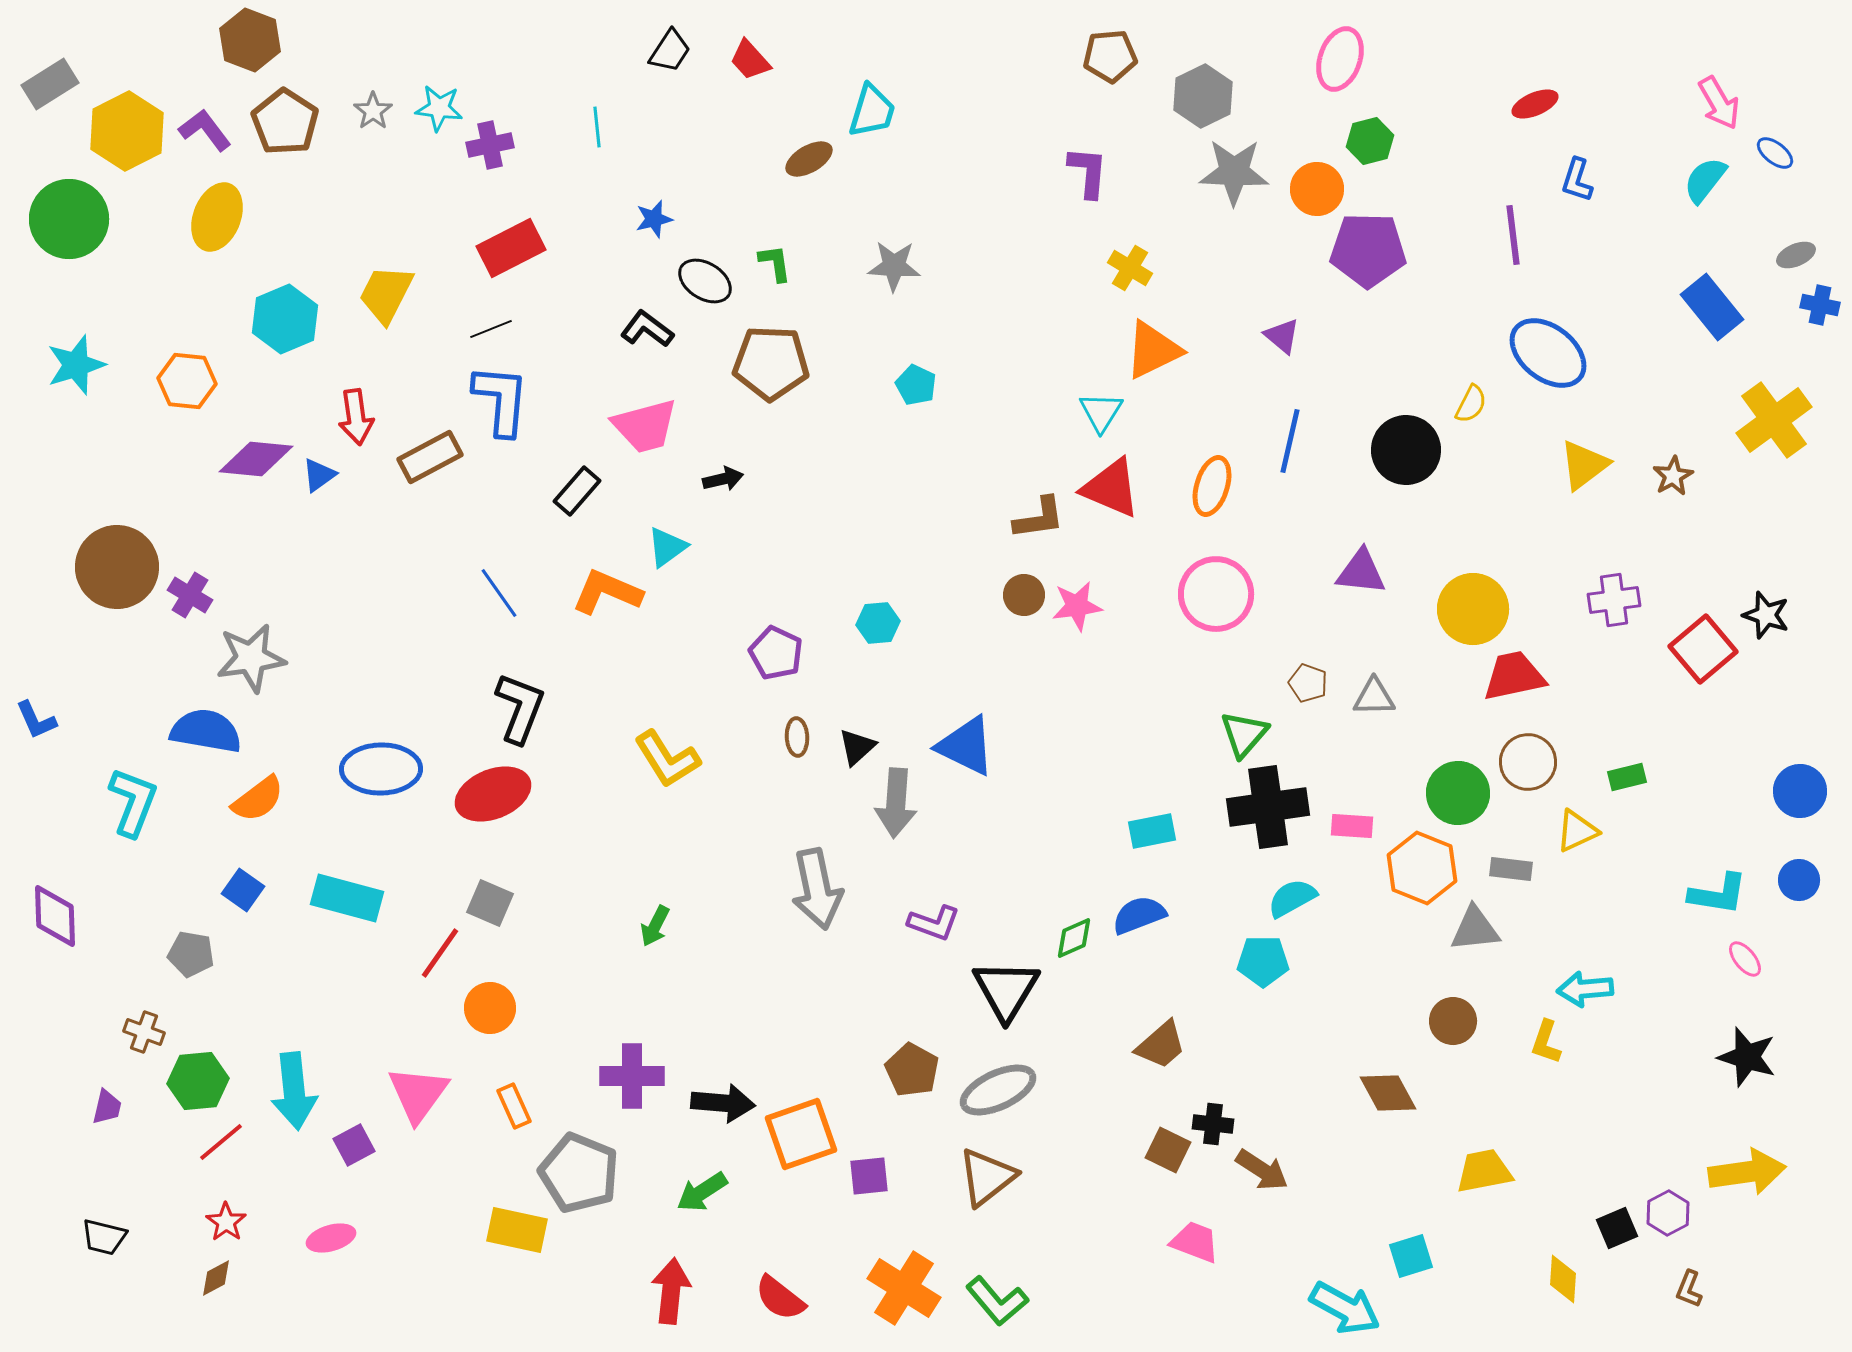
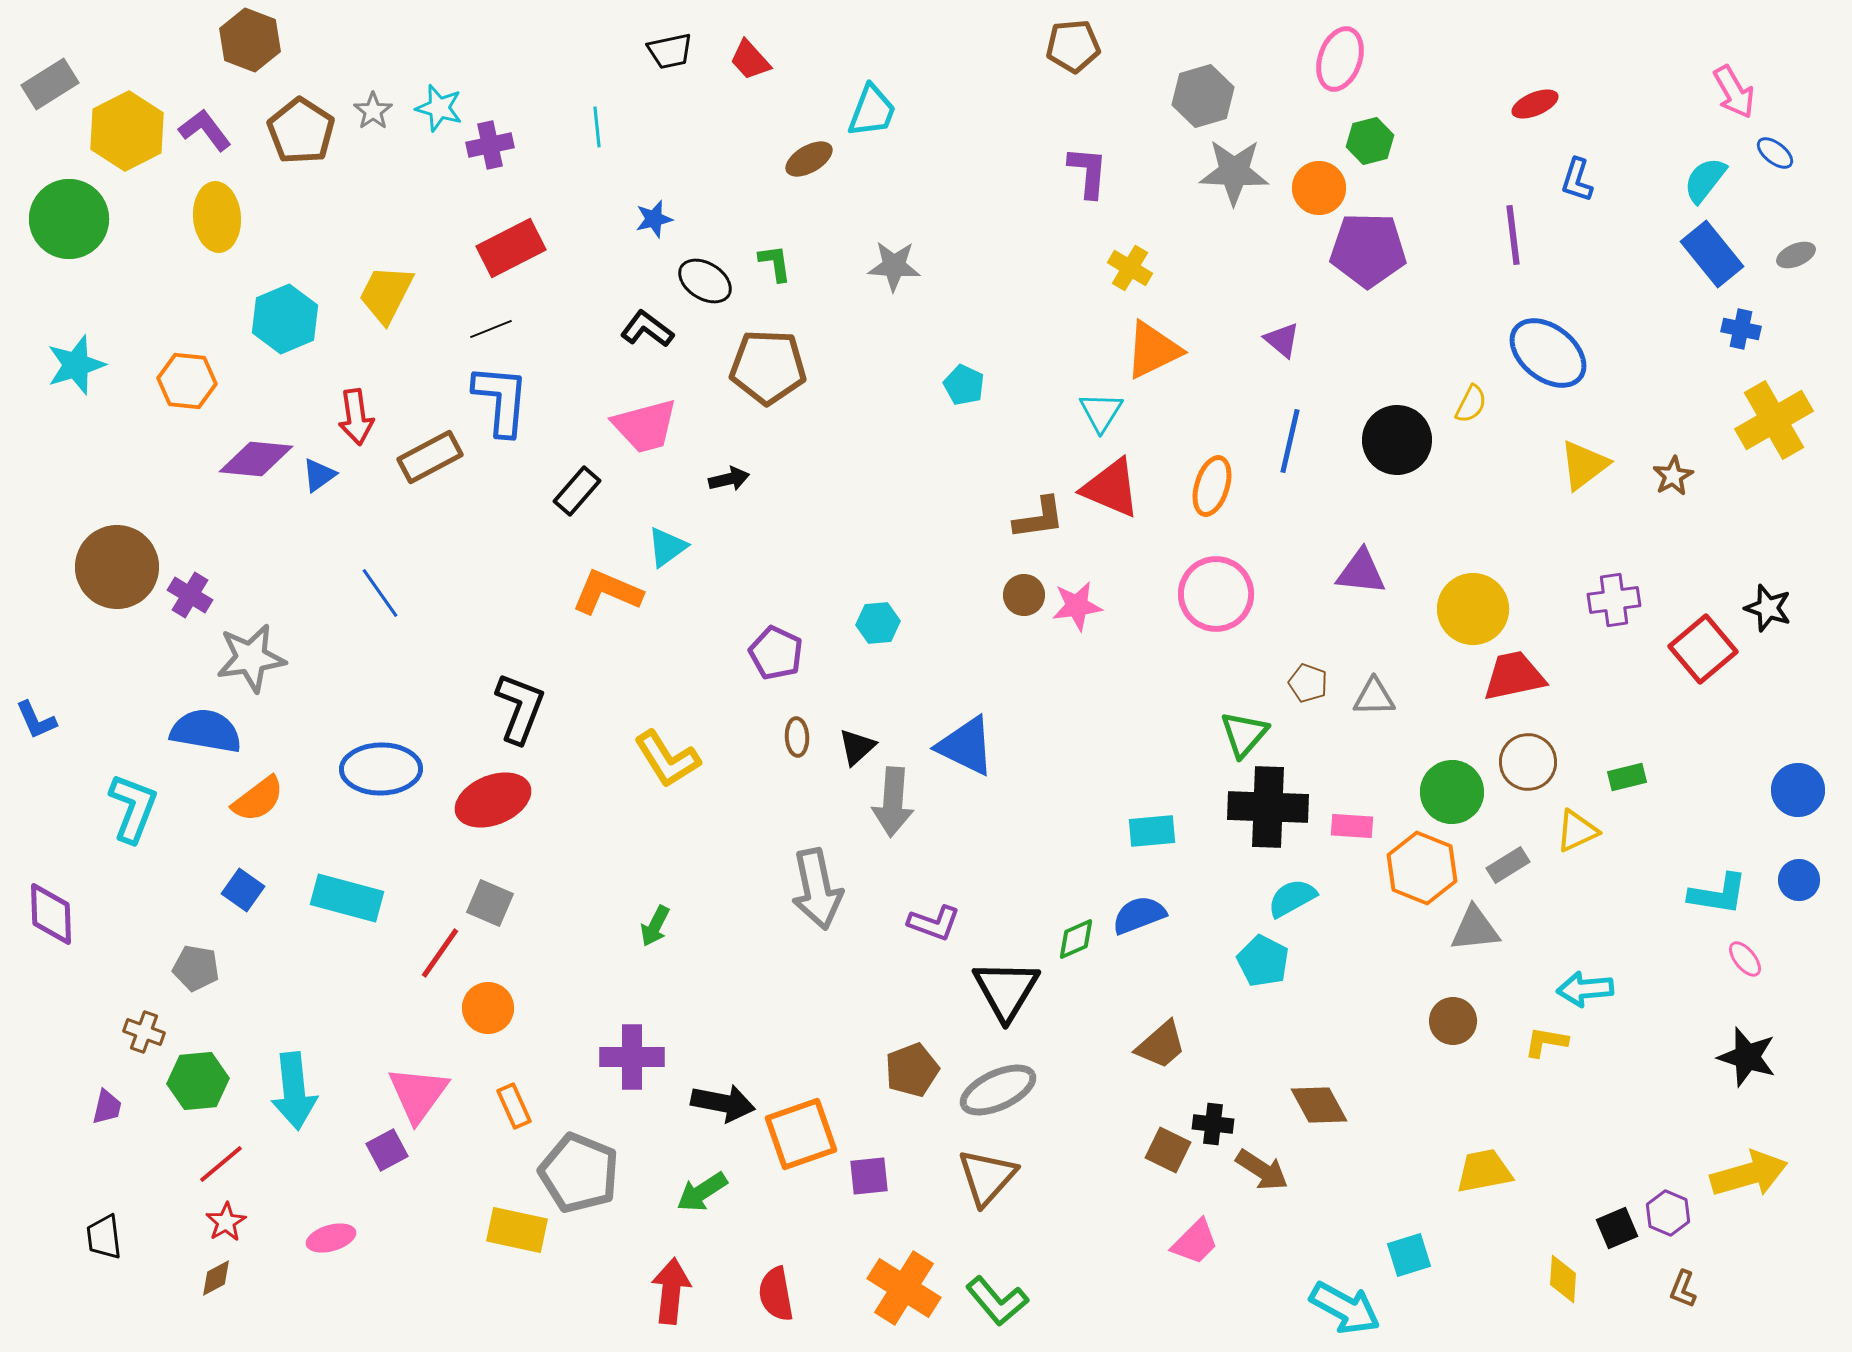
black trapezoid at (670, 51): rotated 45 degrees clockwise
brown pentagon at (1110, 56): moved 37 px left, 10 px up
gray hexagon at (1203, 96): rotated 10 degrees clockwise
pink arrow at (1719, 103): moved 15 px right, 11 px up
cyan star at (439, 108): rotated 9 degrees clockwise
cyan trapezoid at (872, 111): rotated 4 degrees clockwise
brown pentagon at (285, 122): moved 16 px right, 9 px down
orange circle at (1317, 189): moved 2 px right, 1 px up
yellow ellipse at (217, 217): rotated 26 degrees counterclockwise
blue cross at (1820, 305): moved 79 px left, 24 px down
blue rectangle at (1712, 307): moved 53 px up
purple triangle at (1282, 336): moved 4 px down
brown pentagon at (771, 363): moved 3 px left, 4 px down
cyan pentagon at (916, 385): moved 48 px right
yellow cross at (1774, 420): rotated 6 degrees clockwise
black circle at (1406, 450): moved 9 px left, 10 px up
black arrow at (723, 479): moved 6 px right
blue line at (499, 593): moved 119 px left
black star at (1766, 615): moved 2 px right, 7 px up
blue circle at (1800, 791): moved 2 px left, 1 px up
green circle at (1458, 793): moved 6 px left, 1 px up
red ellipse at (493, 794): moved 6 px down
cyan L-shape at (133, 802): moved 6 px down
gray arrow at (896, 803): moved 3 px left, 1 px up
black cross at (1268, 807): rotated 10 degrees clockwise
cyan rectangle at (1152, 831): rotated 6 degrees clockwise
gray rectangle at (1511, 869): moved 3 px left, 4 px up; rotated 39 degrees counterclockwise
purple diamond at (55, 916): moved 4 px left, 2 px up
green diamond at (1074, 938): moved 2 px right, 1 px down
gray pentagon at (191, 954): moved 5 px right, 14 px down
cyan pentagon at (1263, 961): rotated 27 degrees clockwise
orange circle at (490, 1008): moved 2 px left
yellow L-shape at (1546, 1042): rotated 81 degrees clockwise
brown pentagon at (912, 1070): rotated 22 degrees clockwise
purple cross at (632, 1076): moved 19 px up
brown diamond at (1388, 1093): moved 69 px left, 12 px down
black arrow at (723, 1103): rotated 6 degrees clockwise
red line at (221, 1142): moved 22 px down
purple square at (354, 1145): moved 33 px right, 5 px down
yellow arrow at (1747, 1172): moved 2 px right, 2 px down; rotated 8 degrees counterclockwise
brown triangle at (987, 1177): rotated 10 degrees counterclockwise
purple hexagon at (1668, 1213): rotated 9 degrees counterclockwise
red star at (226, 1222): rotated 6 degrees clockwise
black trapezoid at (104, 1237): rotated 69 degrees clockwise
pink trapezoid at (1195, 1242): rotated 114 degrees clockwise
cyan square at (1411, 1256): moved 2 px left, 1 px up
brown L-shape at (1689, 1289): moved 6 px left
red semicircle at (780, 1298): moved 4 px left, 4 px up; rotated 42 degrees clockwise
